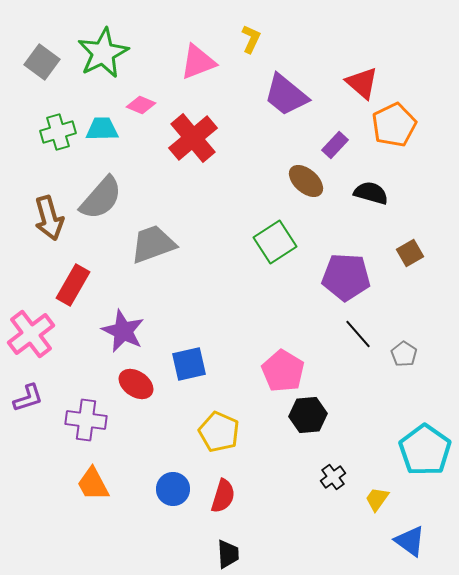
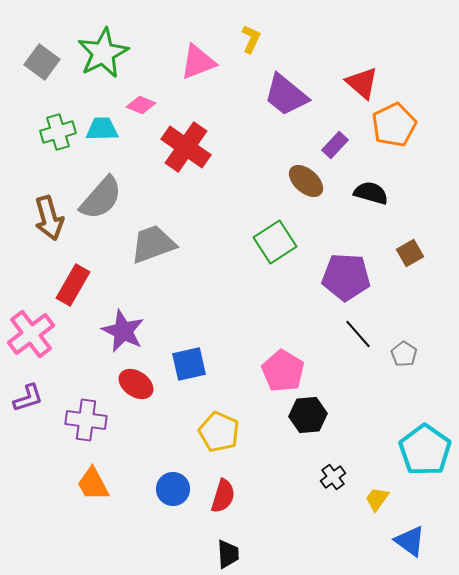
red cross: moved 7 px left, 9 px down; rotated 15 degrees counterclockwise
